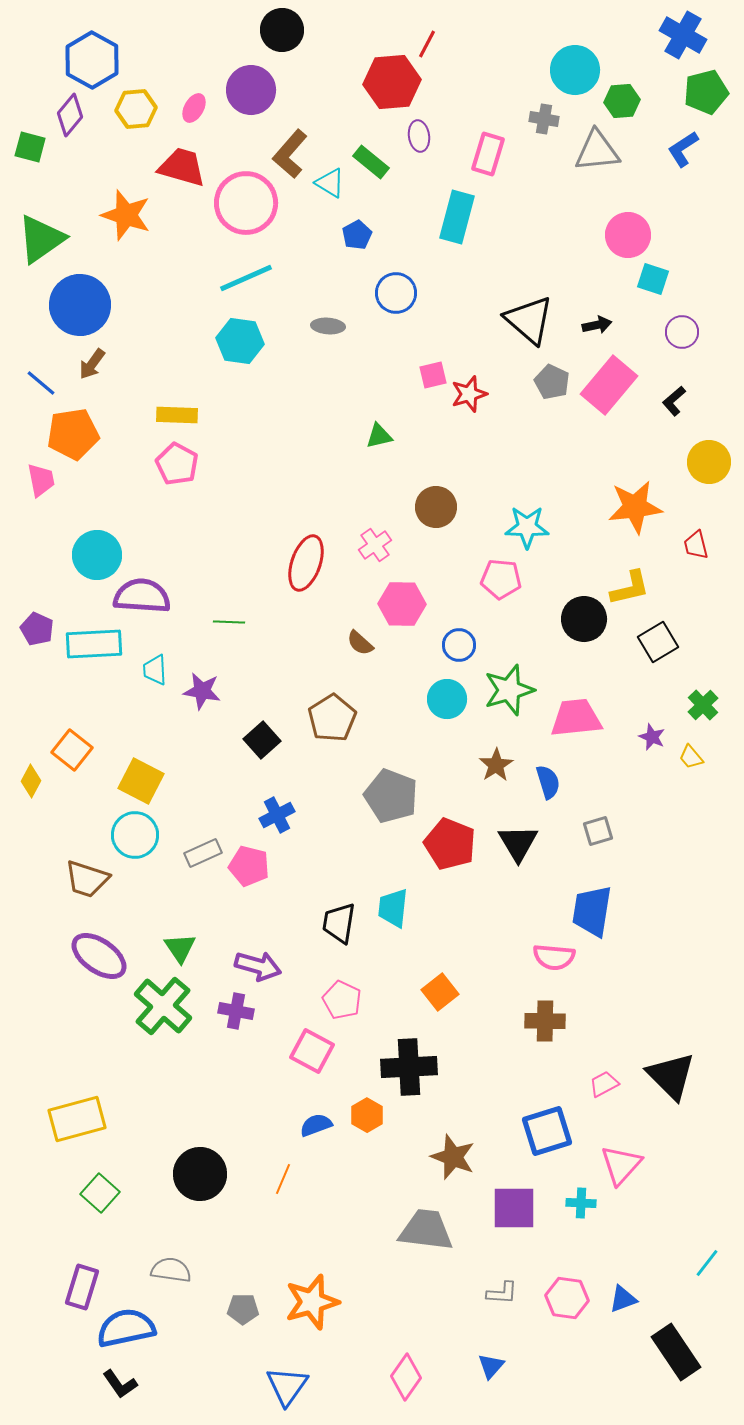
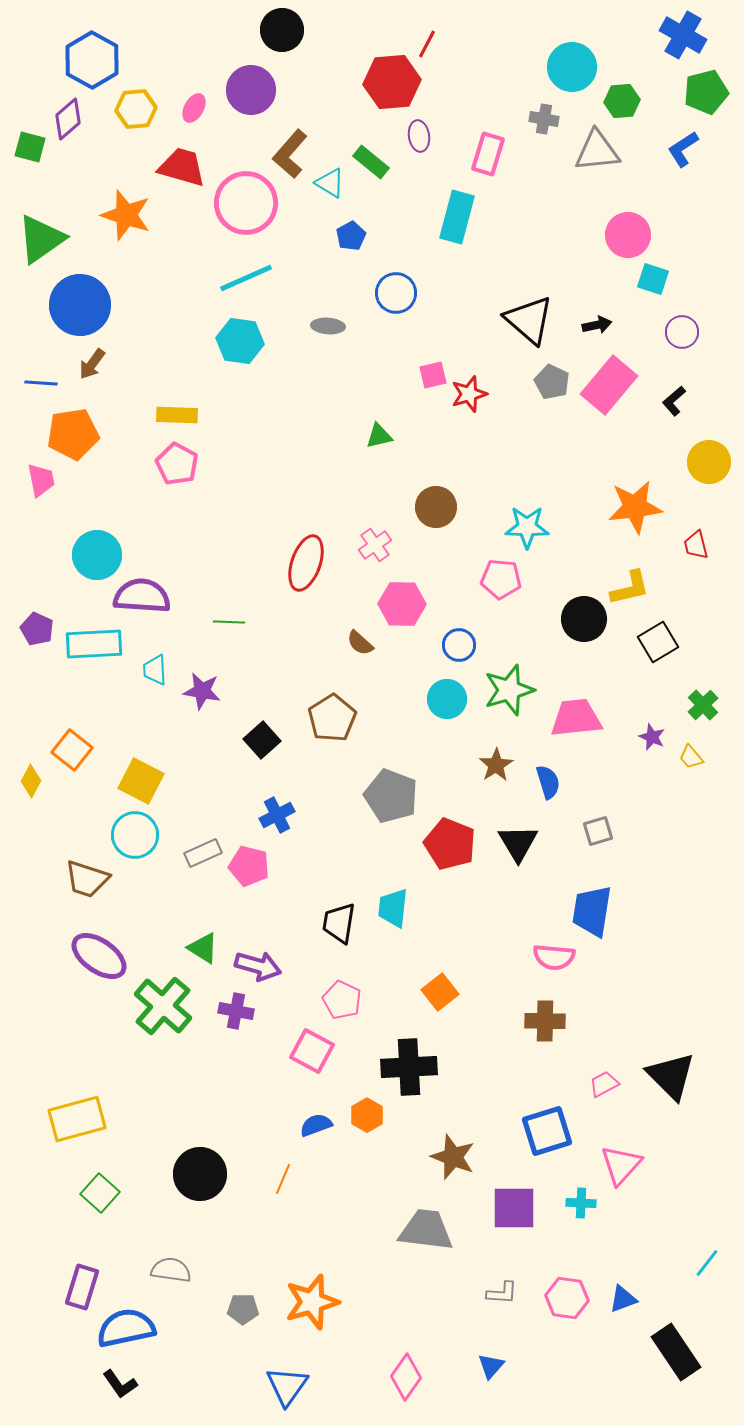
cyan circle at (575, 70): moved 3 px left, 3 px up
purple diamond at (70, 115): moved 2 px left, 4 px down; rotated 9 degrees clockwise
blue pentagon at (357, 235): moved 6 px left, 1 px down
blue line at (41, 383): rotated 36 degrees counterclockwise
green triangle at (180, 948): moved 23 px right; rotated 24 degrees counterclockwise
